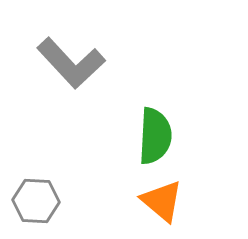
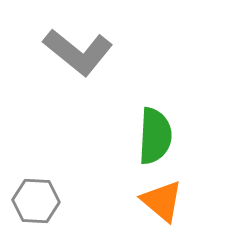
gray L-shape: moved 7 px right, 11 px up; rotated 8 degrees counterclockwise
